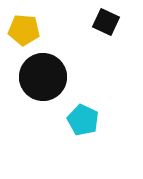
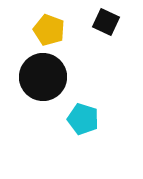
yellow pentagon: moved 25 px right; rotated 16 degrees clockwise
cyan pentagon: moved 1 px up; rotated 8 degrees counterclockwise
